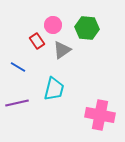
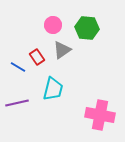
red rectangle: moved 16 px down
cyan trapezoid: moved 1 px left
